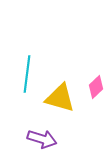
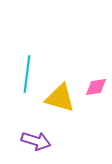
pink diamond: rotated 35 degrees clockwise
purple arrow: moved 6 px left, 2 px down
